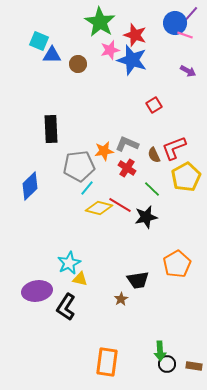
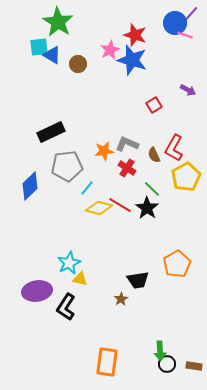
green star: moved 42 px left
cyan square: moved 6 px down; rotated 30 degrees counterclockwise
pink star: rotated 12 degrees counterclockwise
blue triangle: rotated 30 degrees clockwise
purple arrow: moved 19 px down
black rectangle: moved 3 px down; rotated 68 degrees clockwise
red L-shape: rotated 40 degrees counterclockwise
gray pentagon: moved 12 px left
black star: moved 1 px right, 9 px up; rotated 25 degrees counterclockwise
